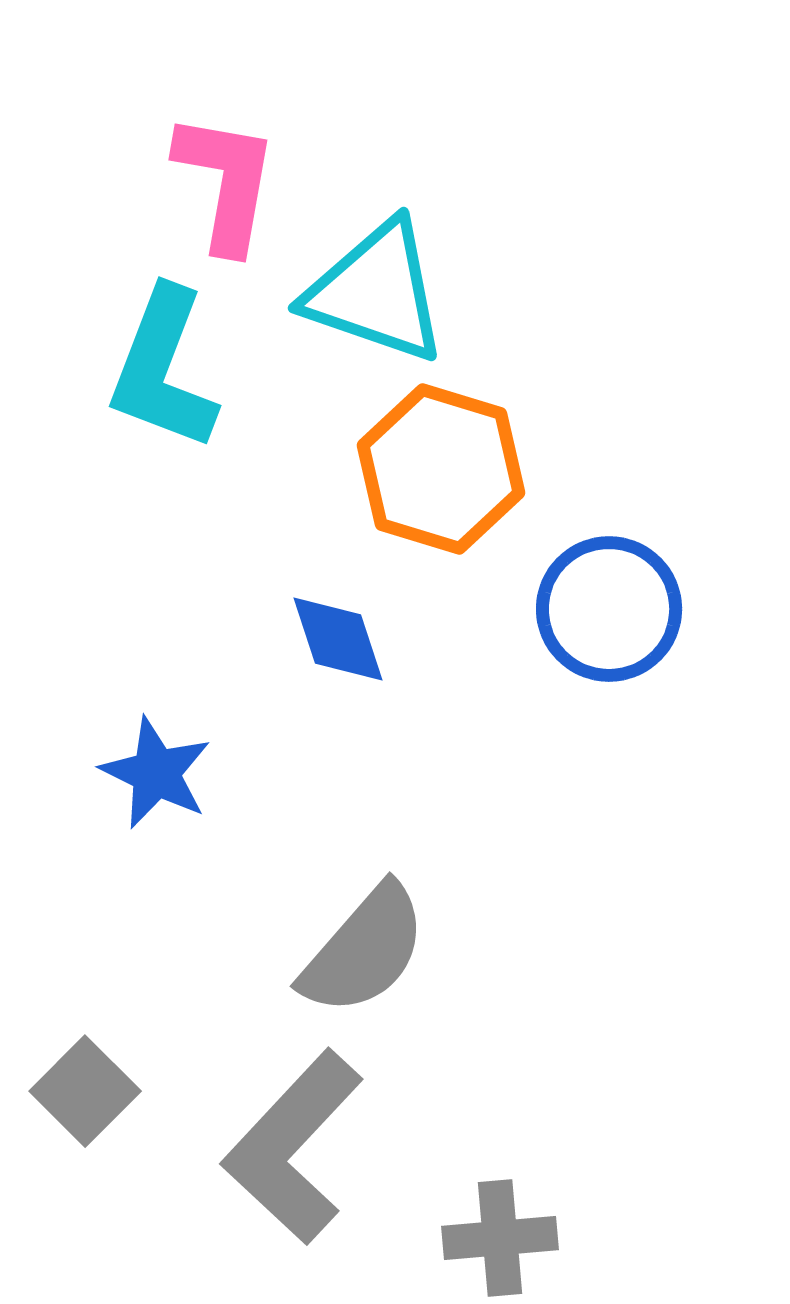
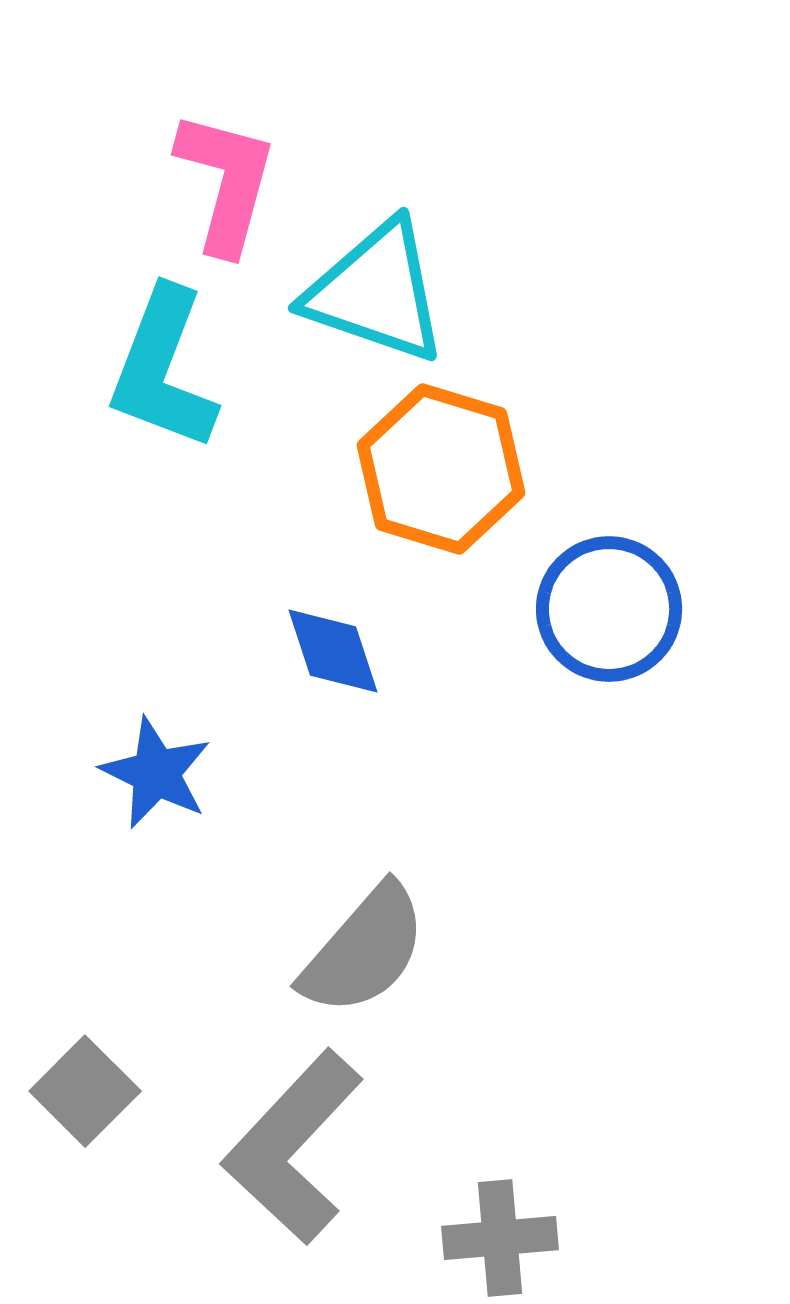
pink L-shape: rotated 5 degrees clockwise
blue diamond: moved 5 px left, 12 px down
